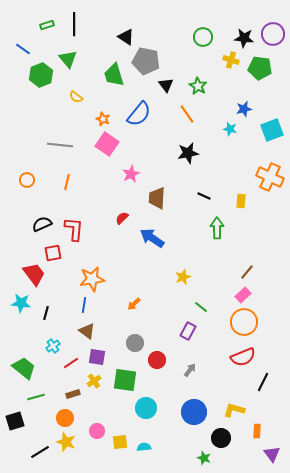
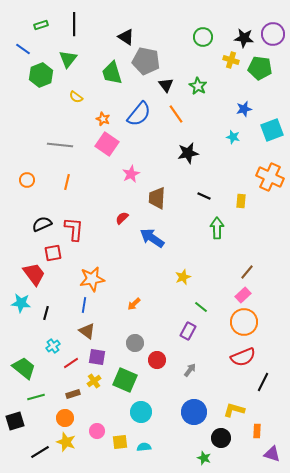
green rectangle at (47, 25): moved 6 px left
green triangle at (68, 59): rotated 18 degrees clockwise
green trapezoid at (114, 75): moved 2 px left, 2 px up
orange line at (187, 114): moved 11 px left
cyan star at (230, 129): moved 3 px right, 8 px down
green square at (125, 380): rotated 15 degrees clockwise
cyan circle at (146, 408): moved 5 px left, 4 px down
purple triangle at (272, 454): rotated 36 degrees counterclockwise
